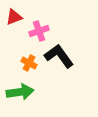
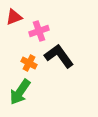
green arrow: rotated 132 degrees clockwise
